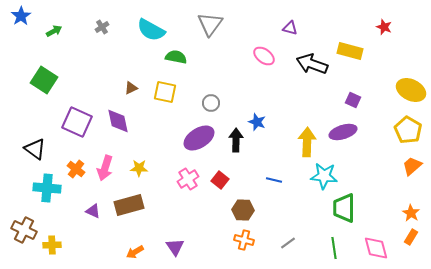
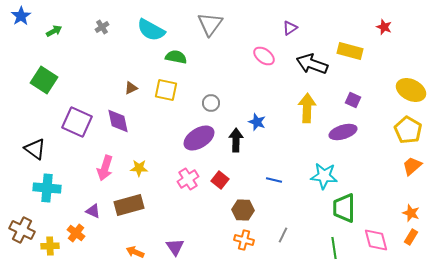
purple triangle at (290, 28): rotated 49 degrees counterclockwise
yellow square at (165, 92): moved 1 px right, 2 px up
yellow arrow at (307, 142): moved 34 px up
orange cross at (76, 169): moved 64 px down
orange star at (411, 213): rotated 12 degrees counterclockwise
brown cross at (24, 230): moved 2 px left
gray line at (288, 243): moved 5 px left, 8 px up; rotated 28 degrees counterclockwise
yellow cross at (52, 245): moved 2 px left, 1 px down
pink diamond at (376, 248): moved 8 px up
orange arrow at (135, 252): rotated 54 degrees clockwise
